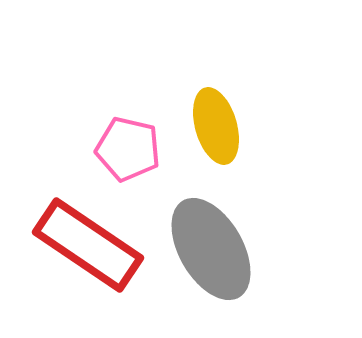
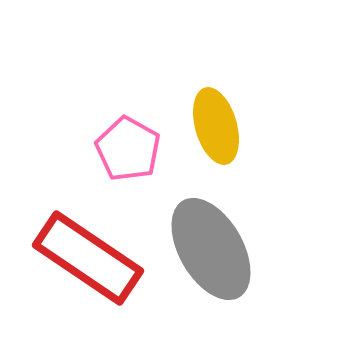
pink pentagon: rotated 16 degrees clockwise
red rectangle: moved 13 px down
